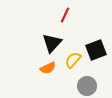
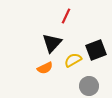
red line: moved 1 px right, 1 px down
yellow semicircle: rotated 18 degrees clockwise
orange semicircle: moved 3 px left
gray circle: moved 2 px right
